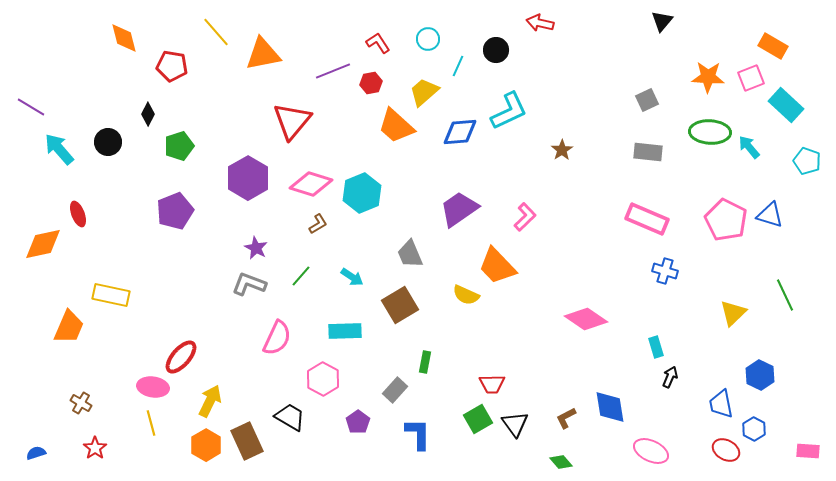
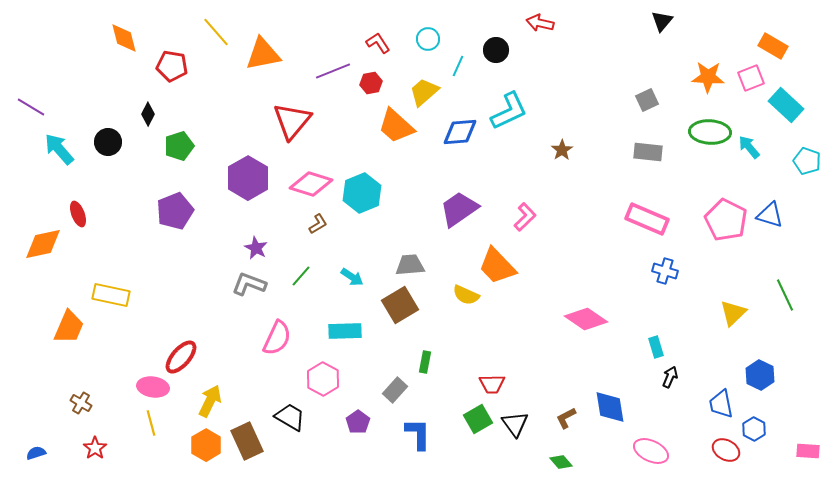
gray trapezoid at (410, 254): moved 11 px down; rotated 108 degrees clockwise
